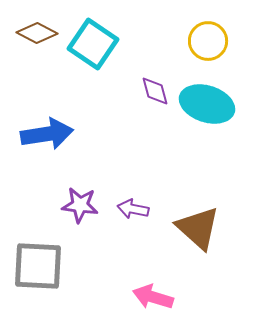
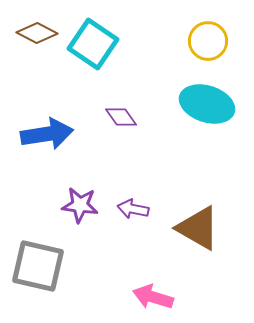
purple diamond: moved 34 px left, 26 px down; rotated 20 degrees counterclockwise
brown triangle: rotated 12 degrees counterclockwise
gray square: rotated 10 degrees clockwise
